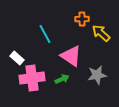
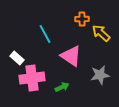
gray star: moved 3 px right
green arrow: moved 8 px down
